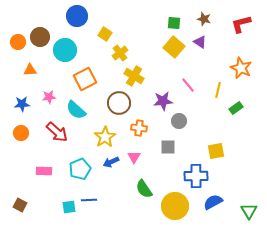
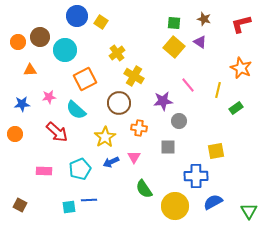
yellow square at (105, 34): moved 4 px left, 12 px up
yellow cross at (120, 53): moved 3 px left
orange circle at (21, 133): moved 6 px left, 1 px down
